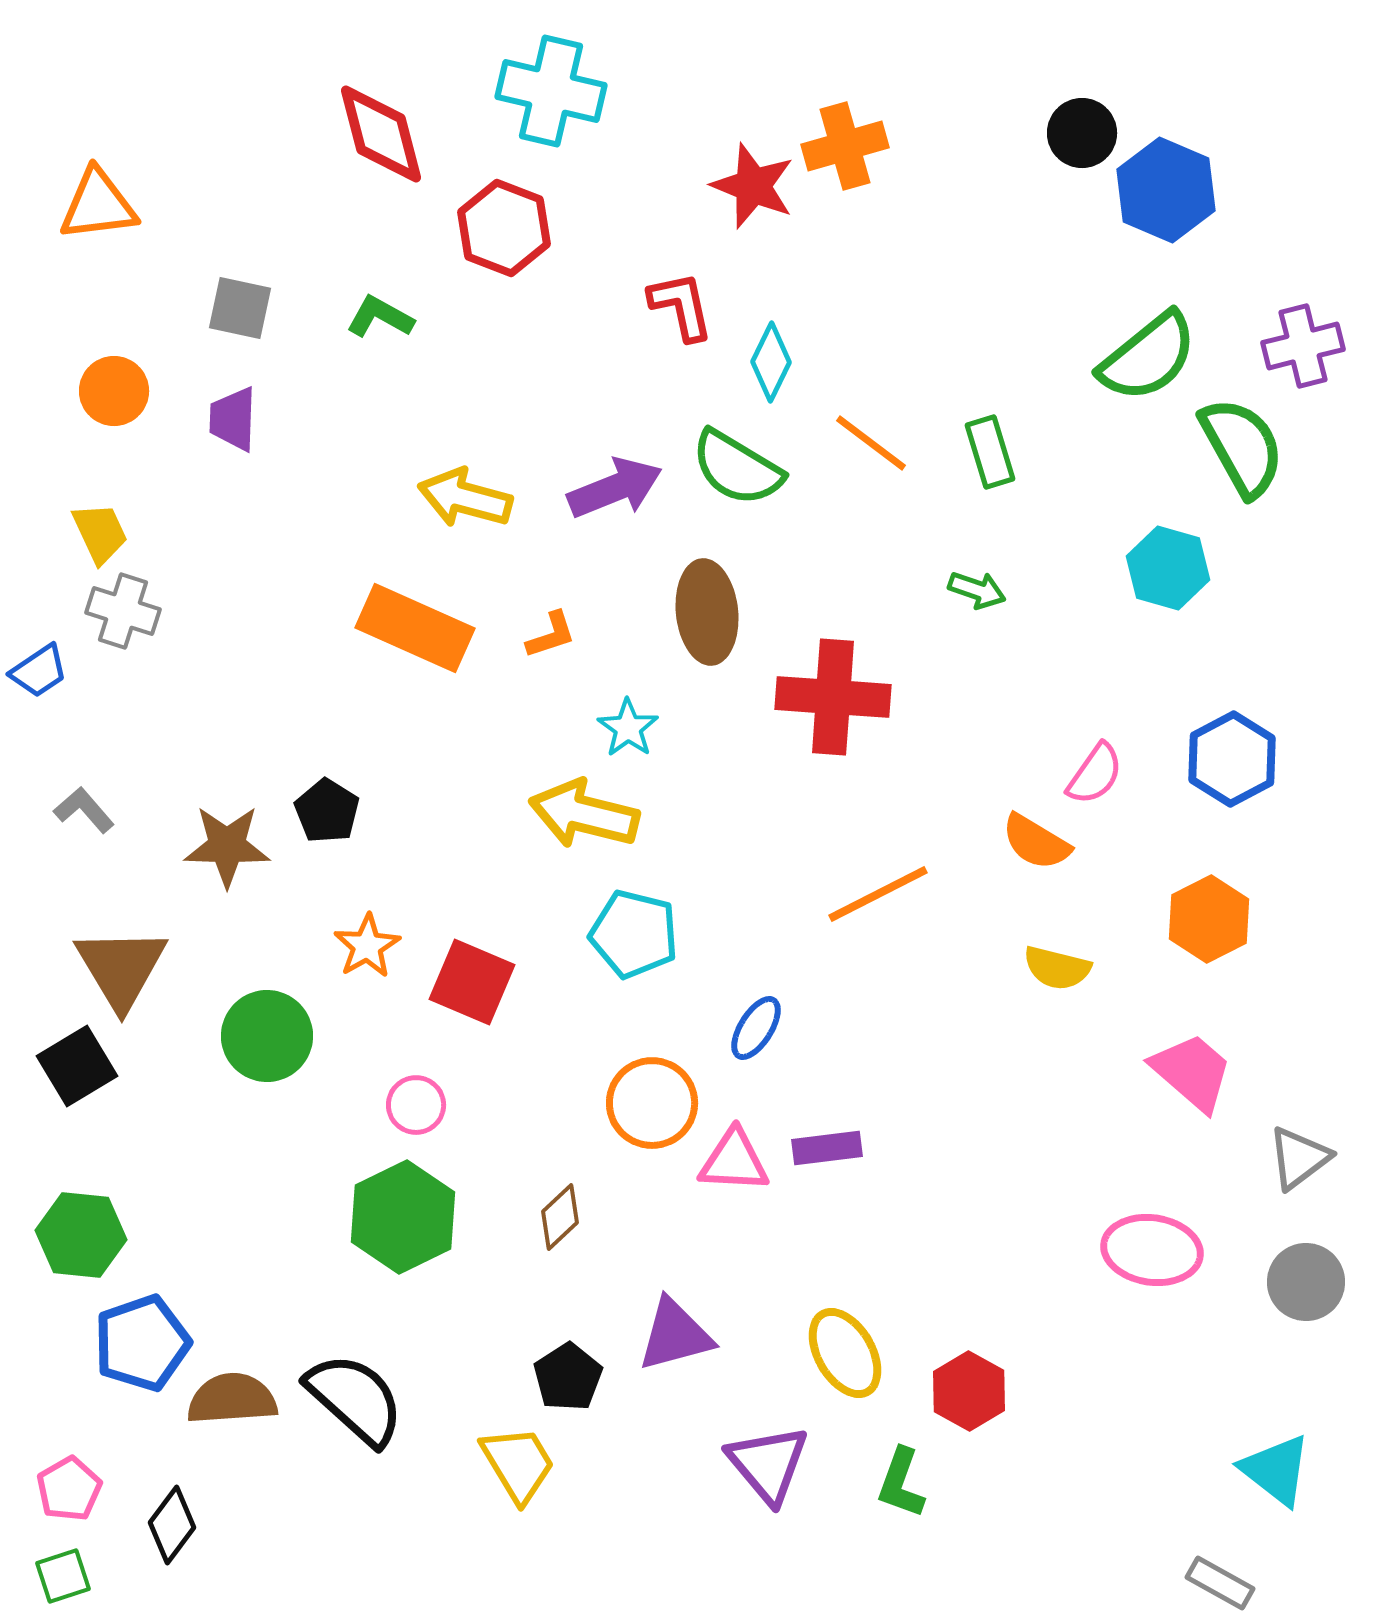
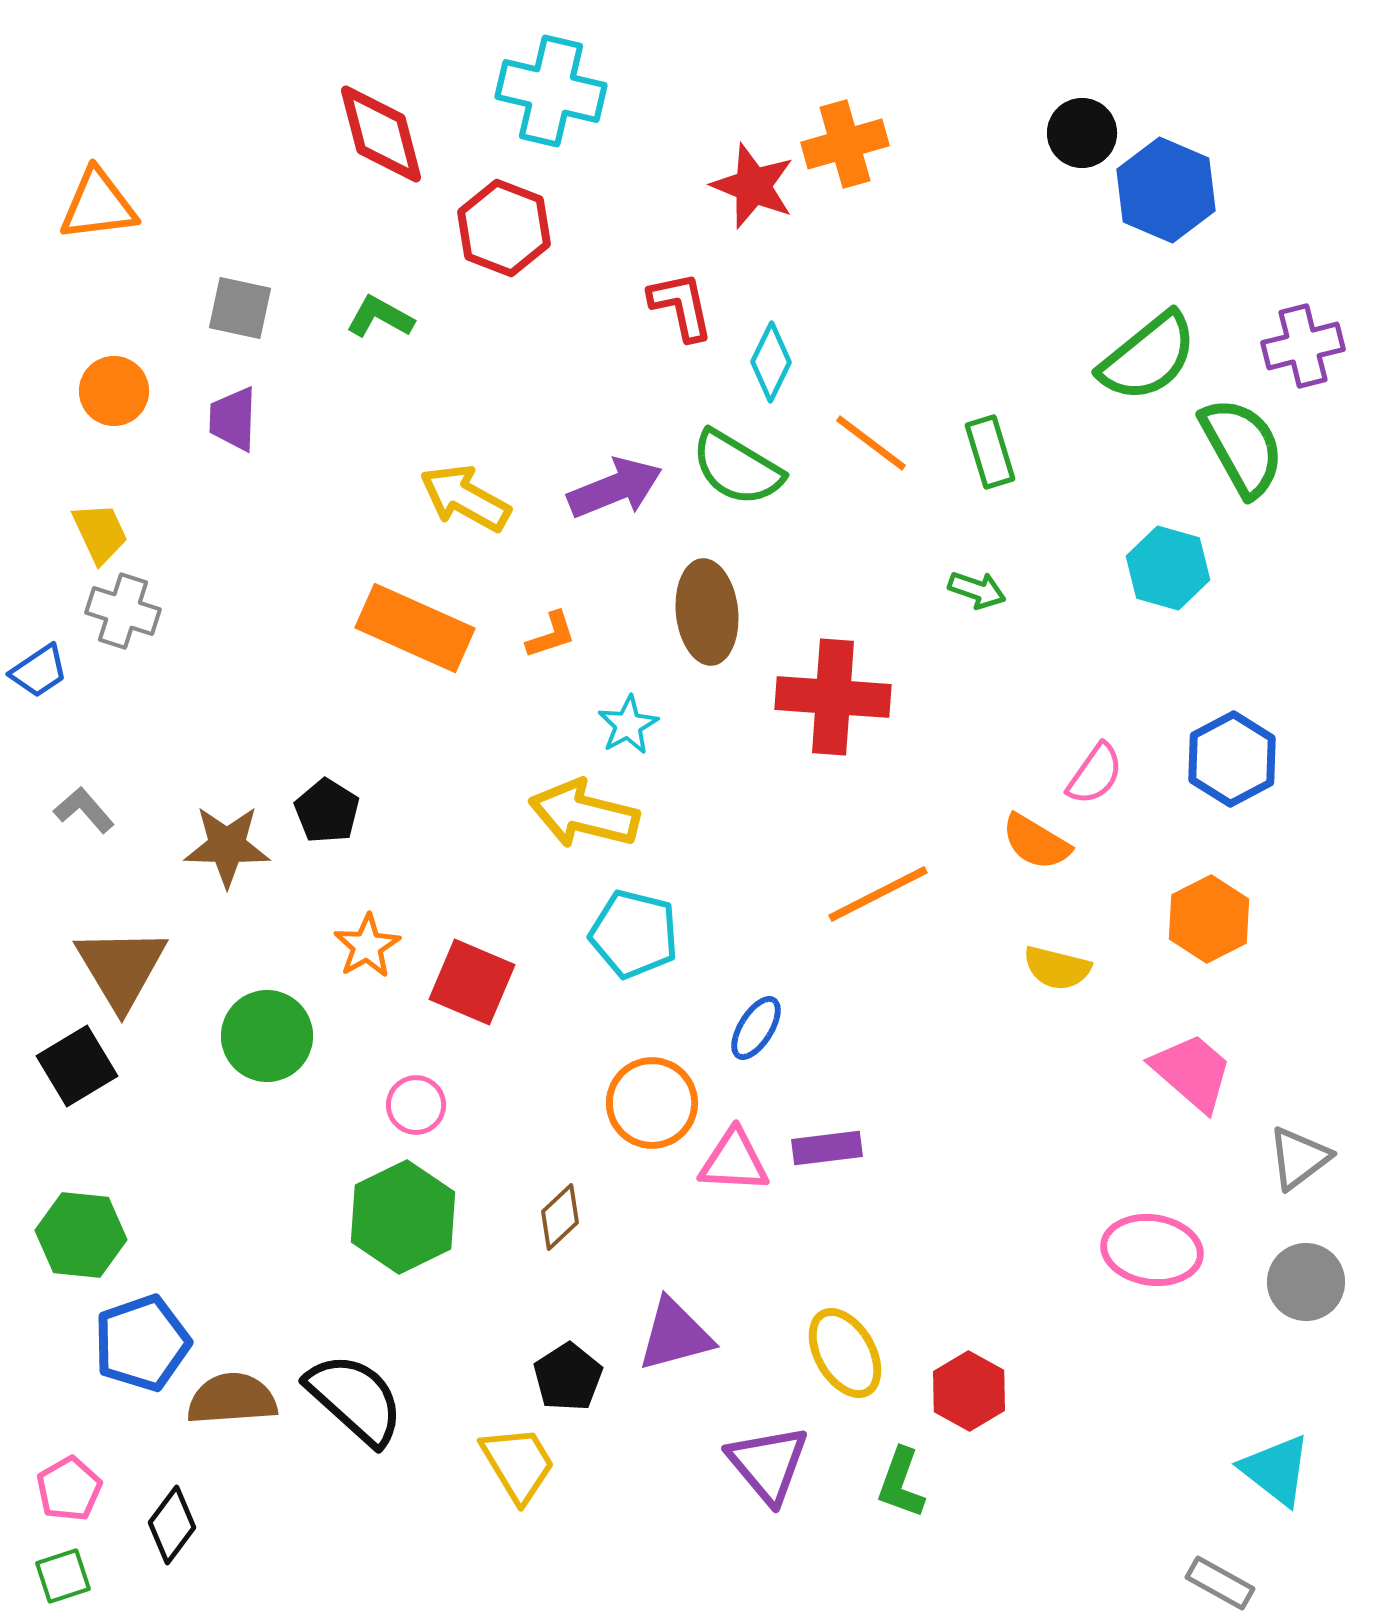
orange cross at (845, 146): moved 2 px up
yellow arrow at (465, 498): rotated 14 degrees clockwise
cyan star at (628, 728): moved 3 px up; rotated 8 degrees clockwise
